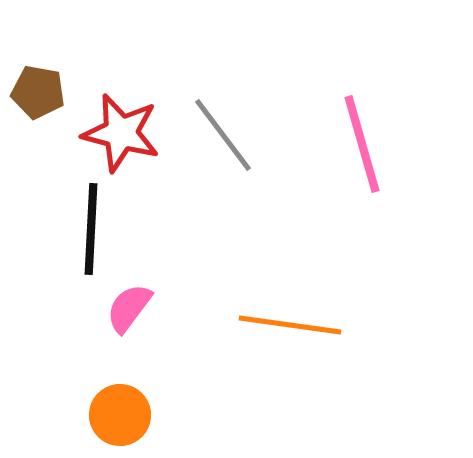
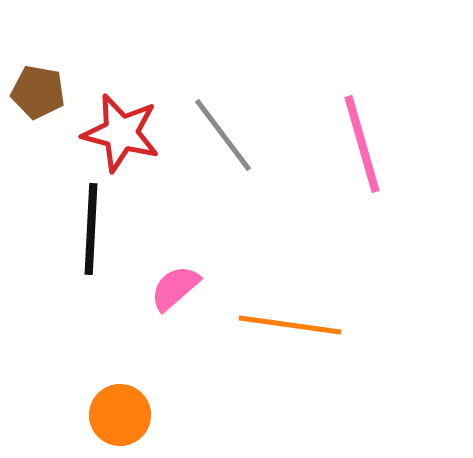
pink semicircle: moved 46 px right, 20 px up; rotated 12 degrees clockwise
